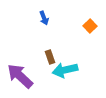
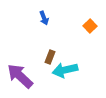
brown rectangle: rotated 40 degrees clockwise
